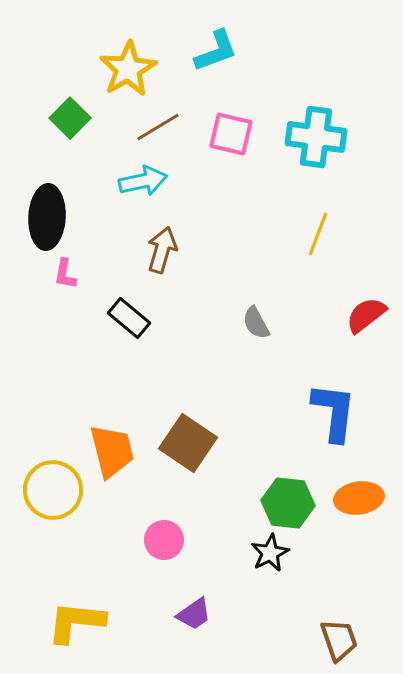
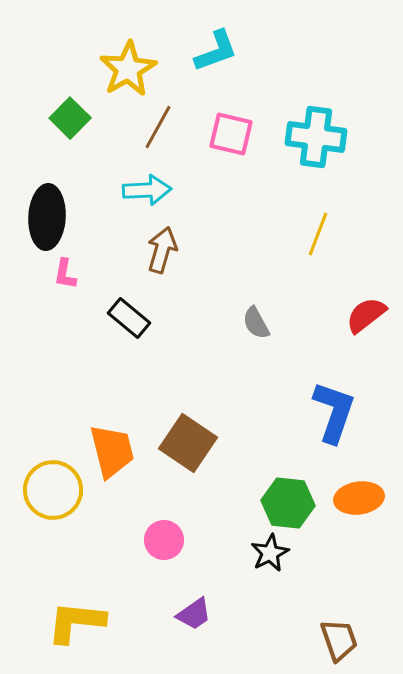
brown line: rotated 30 degrees counterclockwise
cyan arrow: moved 4 px right, 9 px down; rotated 9 degrees clockwise
blue L-shape: rotated 12 degrees clockwise
